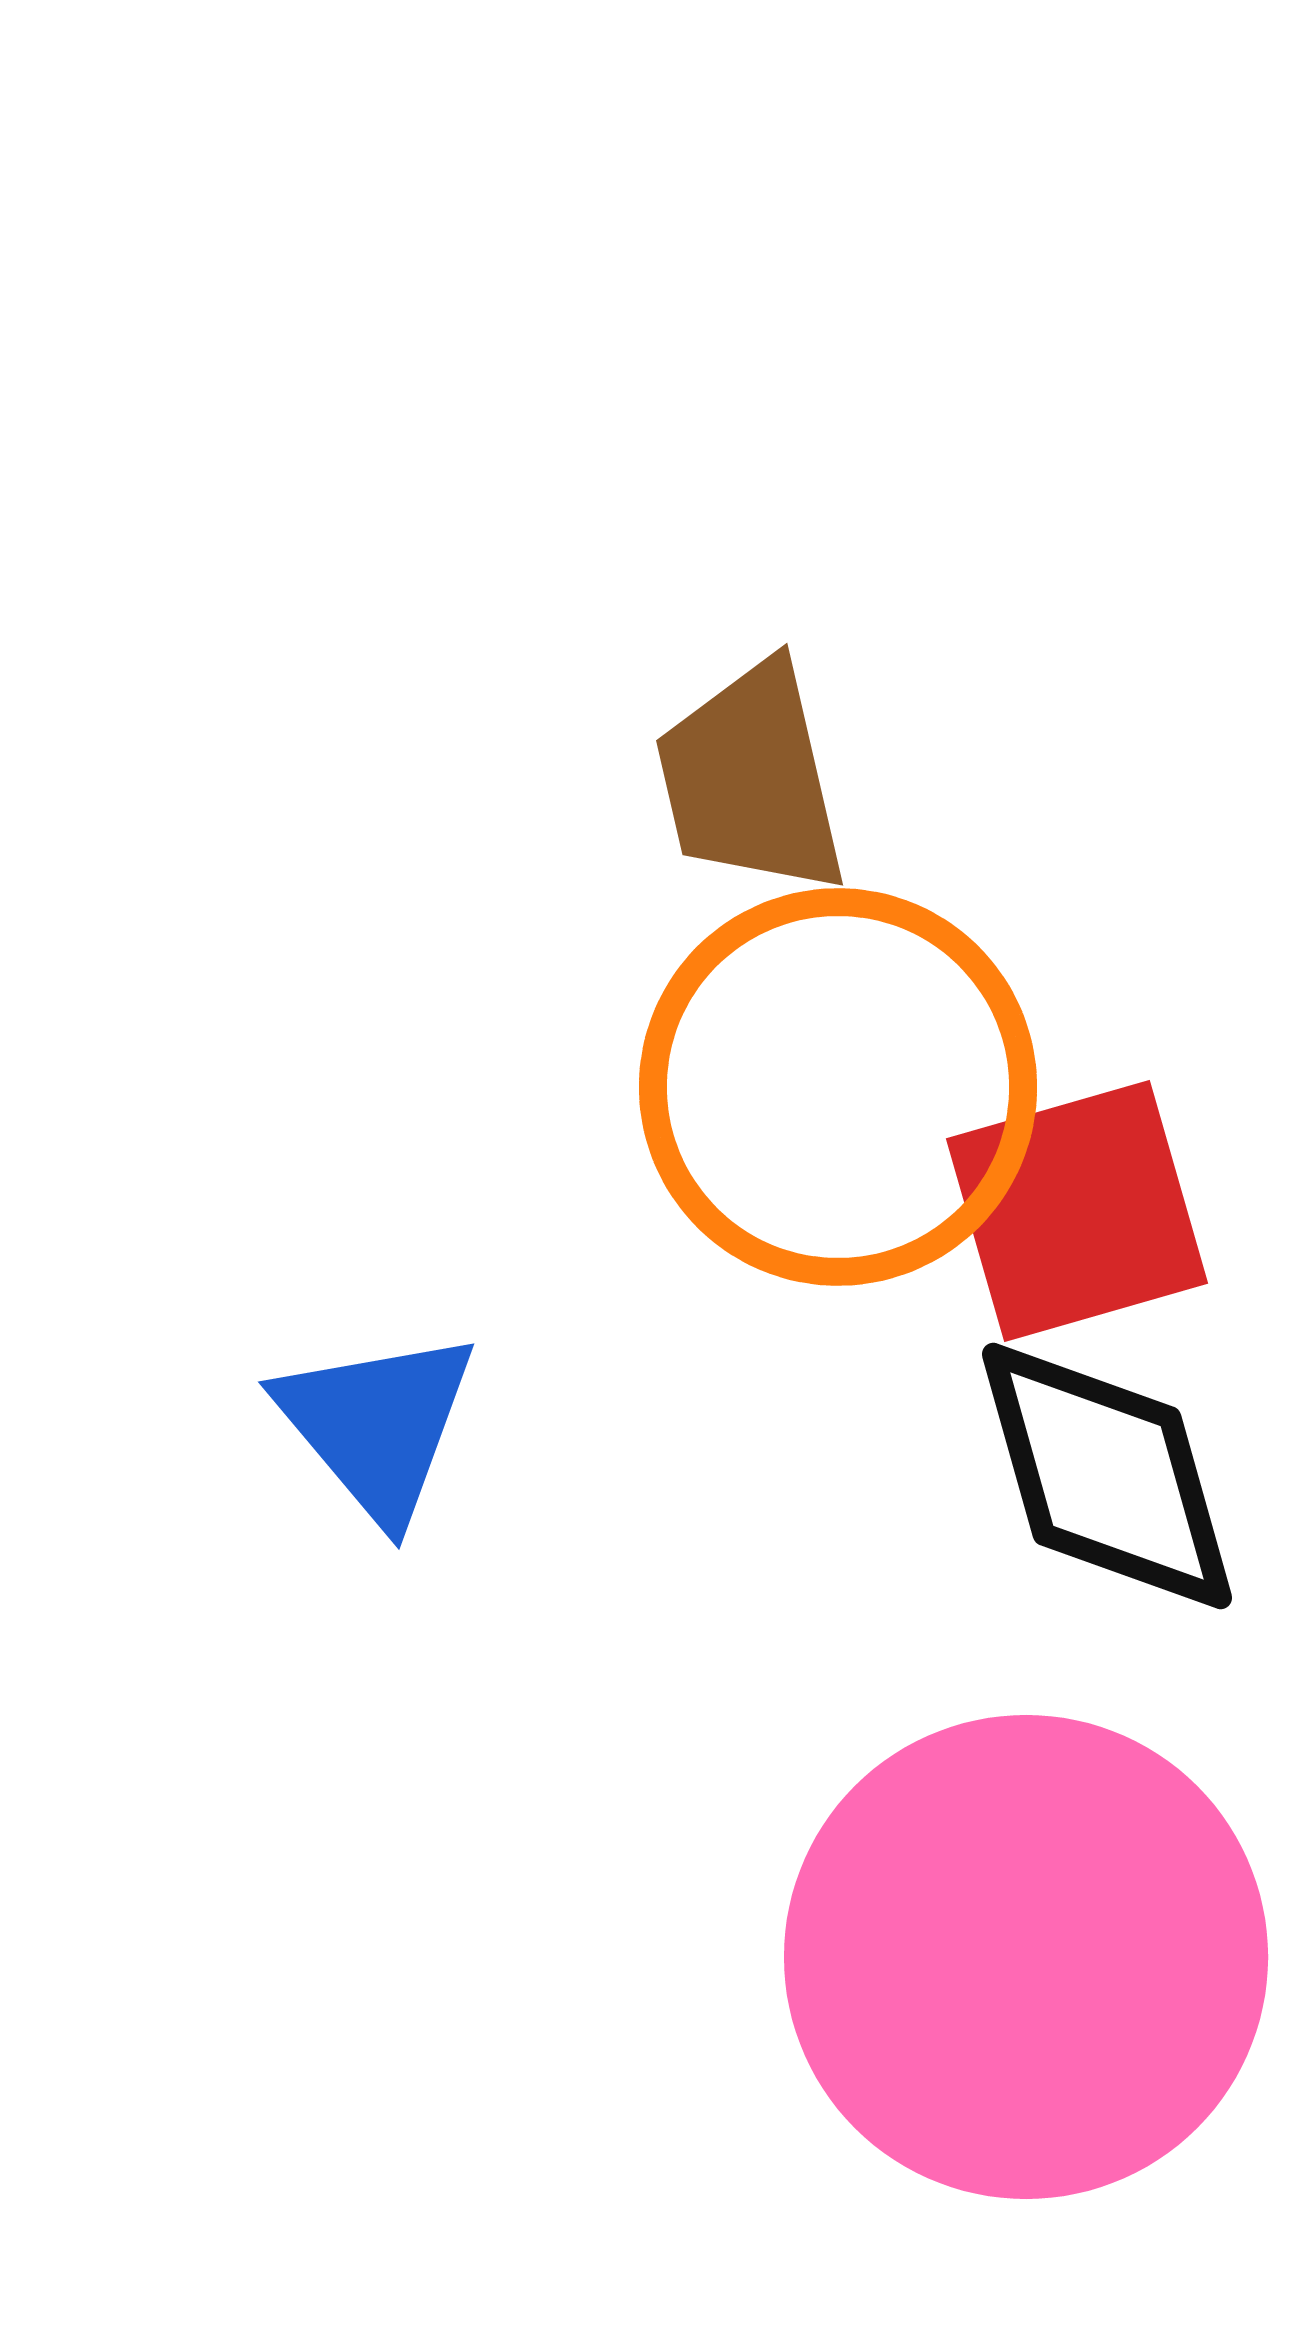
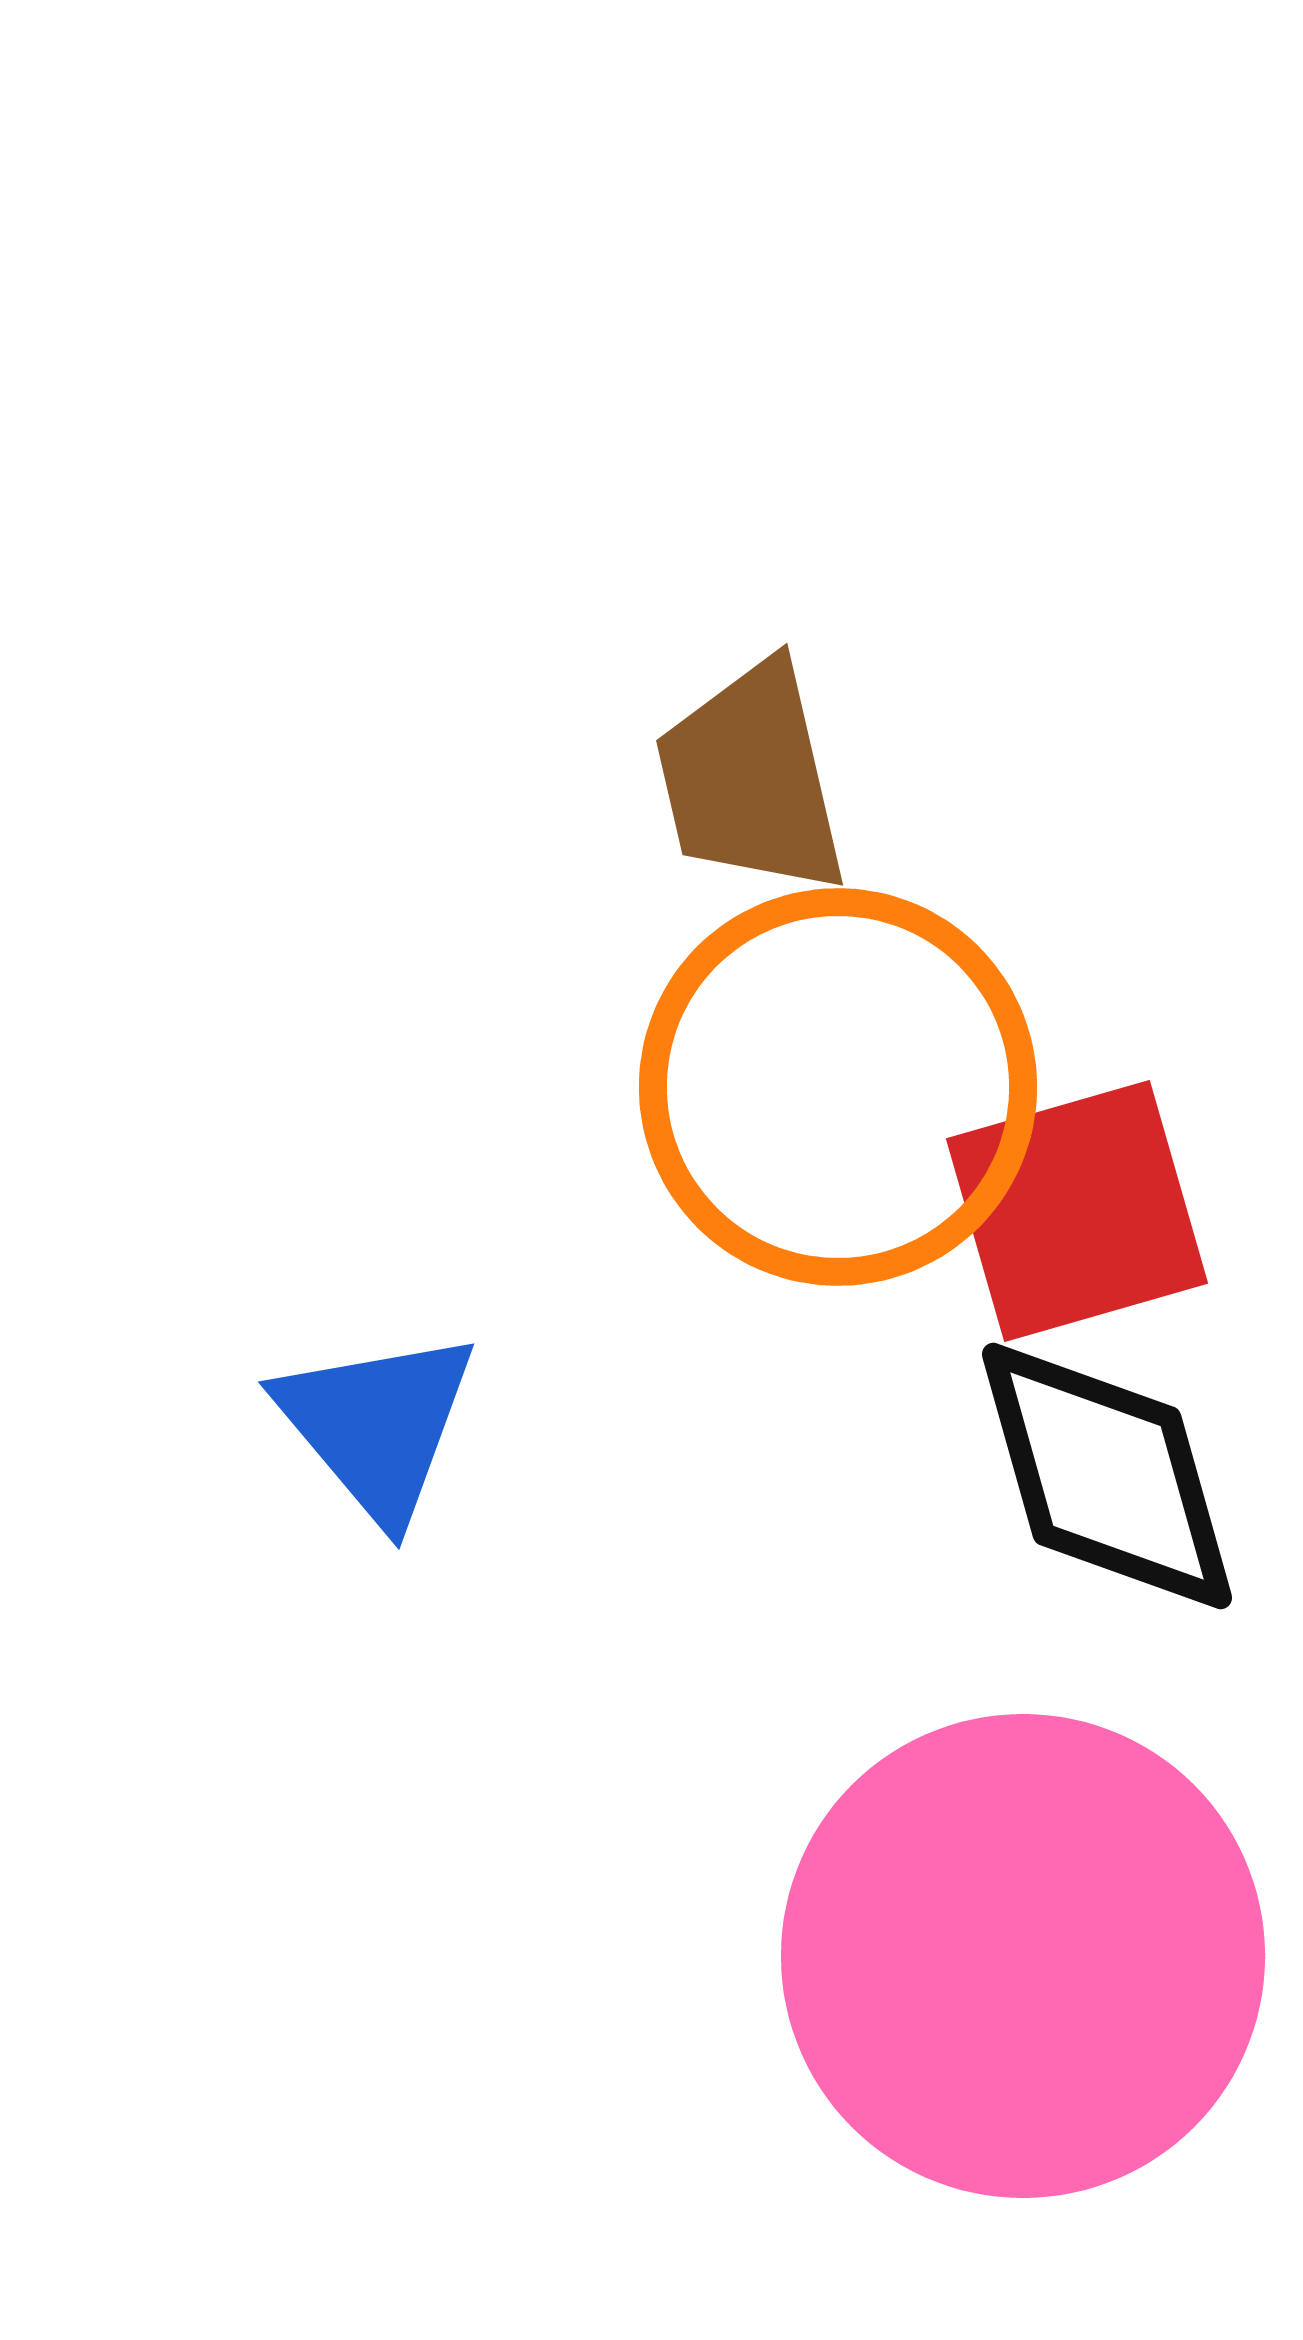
pink circle: moved 3 px left, 1 px up
